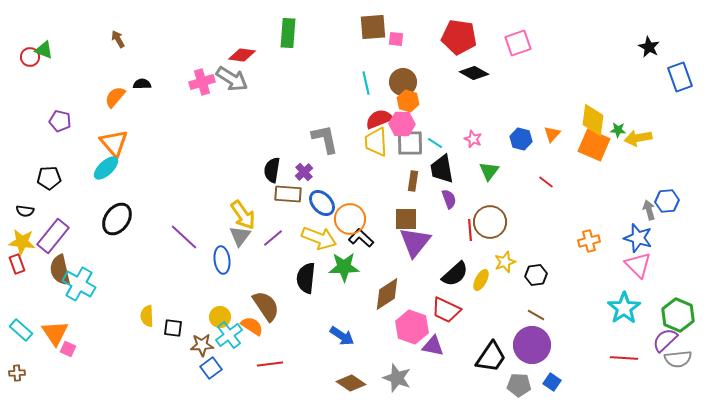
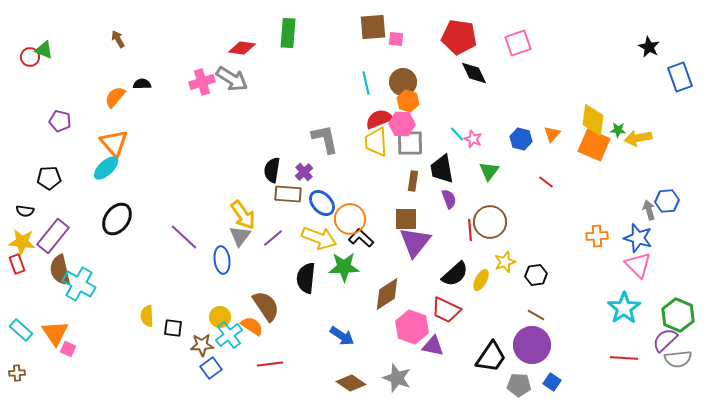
red diamond at (242, 55): moved 7 px up
black diamond at (474, 73): rotated 36 degrees clockwise
cyan line at (435, 143): moved 22 px right, 9 px up; rotated 14 degrees clockwise
orange cross at (589, 241): moved 8 px right, 5 px up; rotated 10 degrees clockwise
